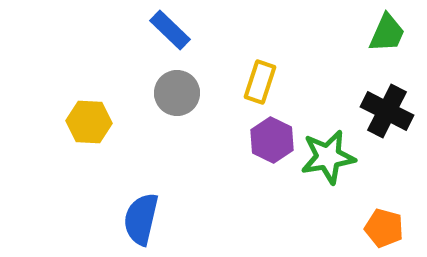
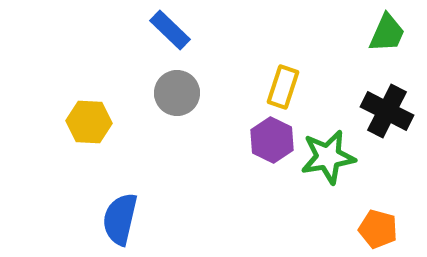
yellow rectangle: moved 23 px right, 5 px down
blue semicircle: moved 21 px left
orange pentagon: moved 6 px left, 1 px down
